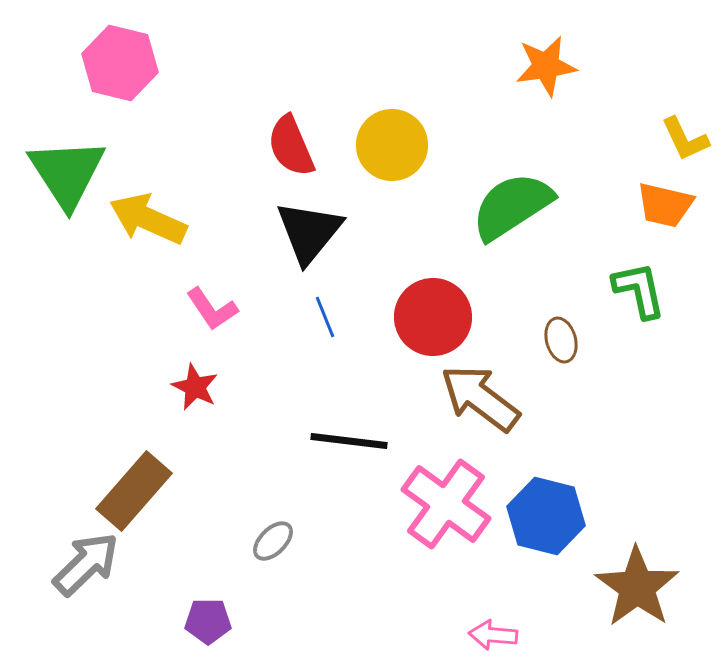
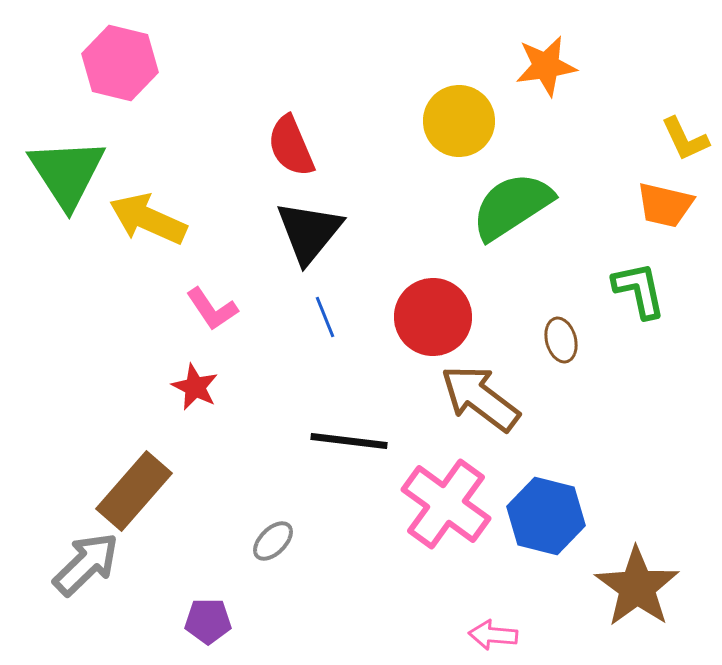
yellow circle: moved 67 px right, 24 px up
